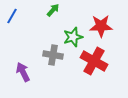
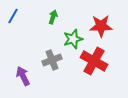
green arrow: moved 7 px down; rotated 24 degrees counterclockwise
blue line: moved 1 px right
green star: moved 2 px down
gray cross: moved 1 px left, 5 px down; rotated 30 degrees counterclockwise
purple arrow: moved 4 px down
